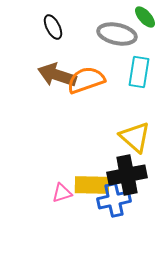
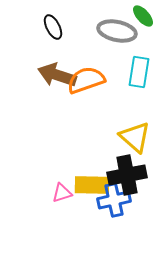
green ellipse: moved 2 px left, 1 px up
gray ellipse: moved 3 px up
